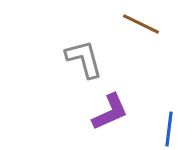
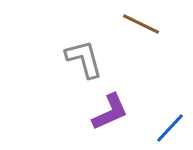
blue line: moved 1 px right, 1 px up; rotated 36 degrees clockwise
